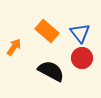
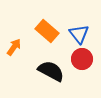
blue triangle: moved 1 px left, 1 px down
red circle: moved 1 px down
